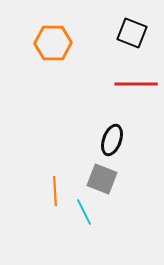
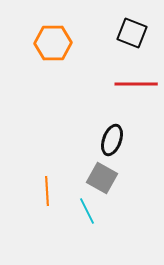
gray square: moved 1 px up; rotated 8 degrees clockwise
orange line: moved 8 px left
cyan line: moved 3 px right, 1 px up
